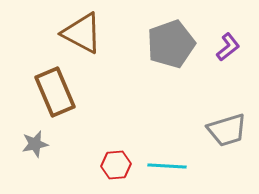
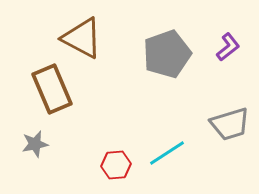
brown triangle: moved 5 px down
gray pentagon: moved 4 px left, 10 px down
brown rectangle: moved 3 px left, 3 px up
gray trapezoid: moved 3 px right, 6 px up
cyan line: moved 13 px up; rotated 36 degrees counterclockwise
